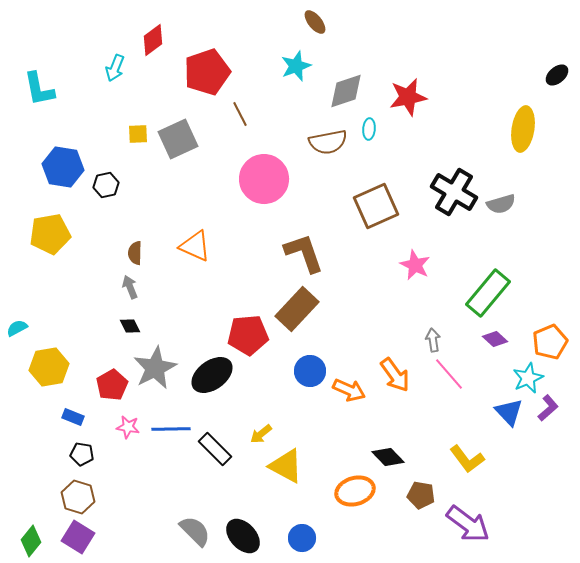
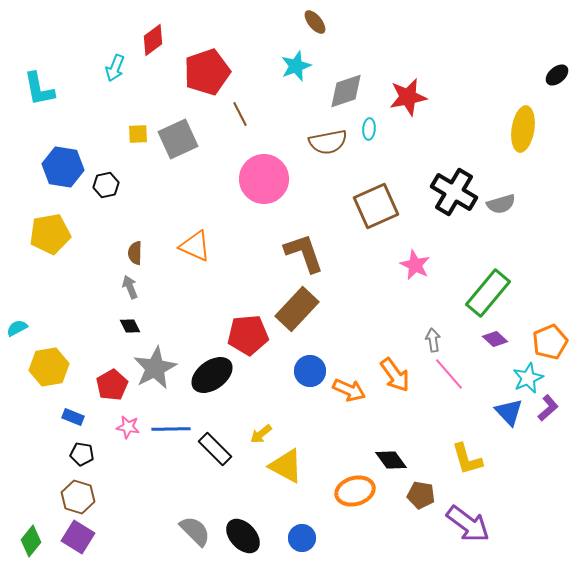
black diamond at (388, 457): moved 3 px right, 3 px down; rotated 8 degrees clockwise
yellow L-shape at (467, 459): rotated 21 degrees clockwise
